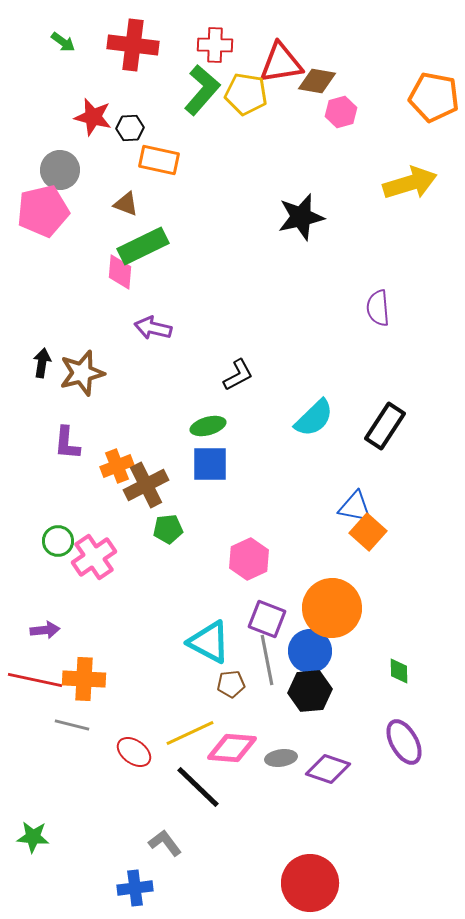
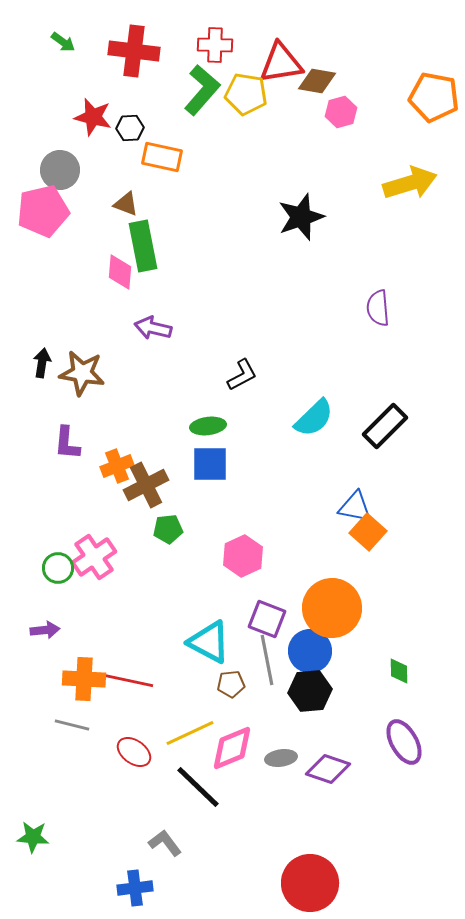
red cross at (133, 45): moved 1 px right, 6 px down
orange rectangle at (159, 160): moved 3 px right, 3 px up
black star at (301, 217): rotated 6 degrees counterclockwise
green rectangle at (143, 246): rotated 75 degrees counterclockwise
brown star at (82, 373): rotated 24 degrees clockwise
black L-shape at (238, 375): moved 4 px right
green ellipse at (208, 426): rotated 8 degrees clockwise
black rectangle at (385, 426): rotated 12 degrees clockwise
green circle at (58, 541): moved 27 px down
pink hexagon at (249, 559): moved 6 px left, 3 px up
red line at (35, 680): moved 91 px right
pink diamond at (232, 748): rotated 27 degrees counterclockwise
